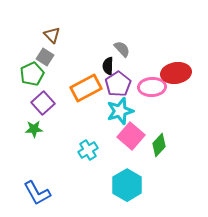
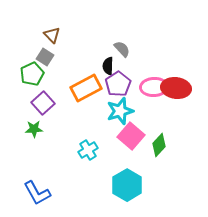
red ellipse: moved 15 px down; rotated 16 degrees clockwise
pink ellipse: moved 2 px right
